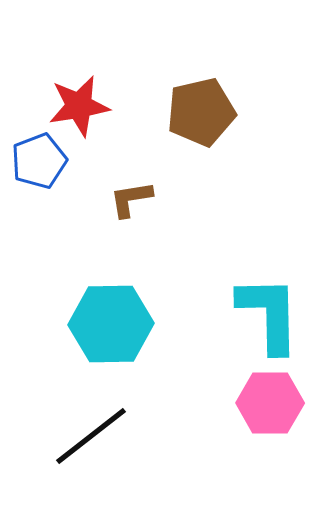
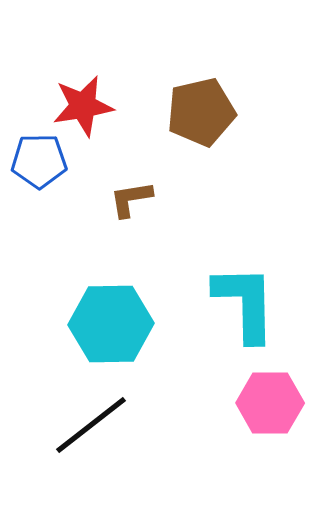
red star: moved 4 px right
blue pentagon: rotated 20 degrees clockwise
cyan L-shape: moved 24 px left, 11 px up
black line: moved 11 px up
